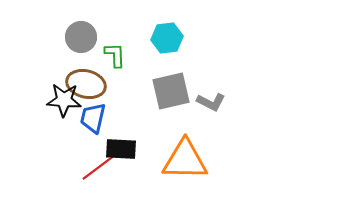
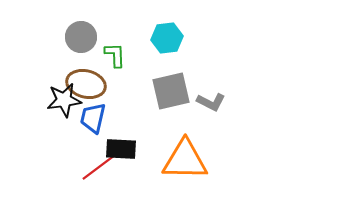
black star: rotated 12 degrees counterclockwise
